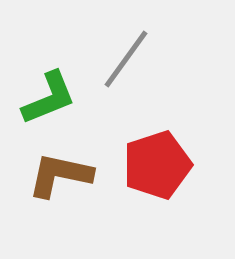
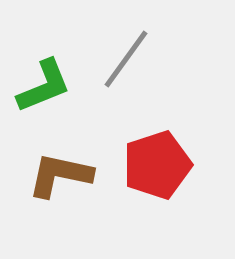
green L-shape: moved 5 px left, 12 px up
